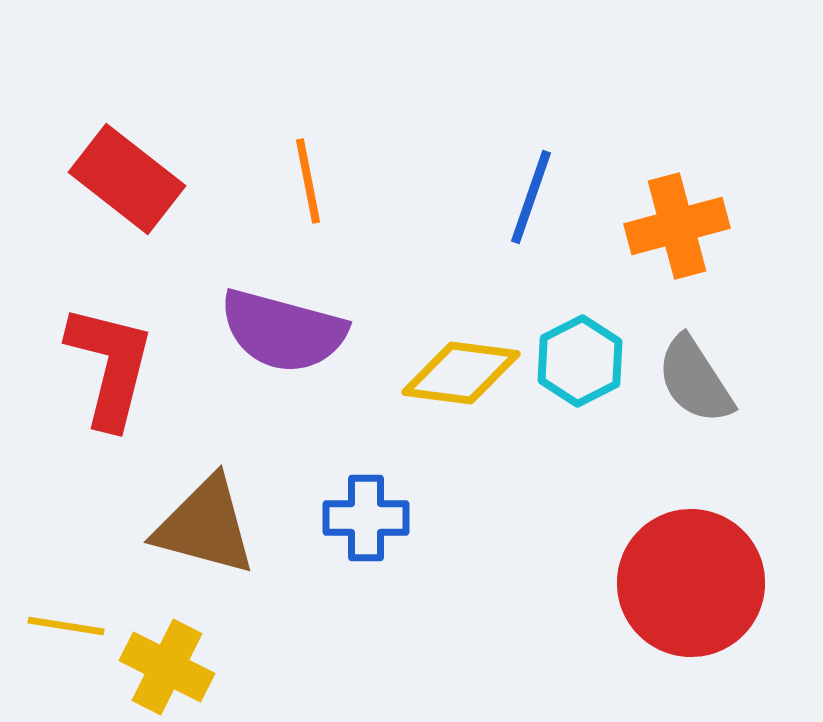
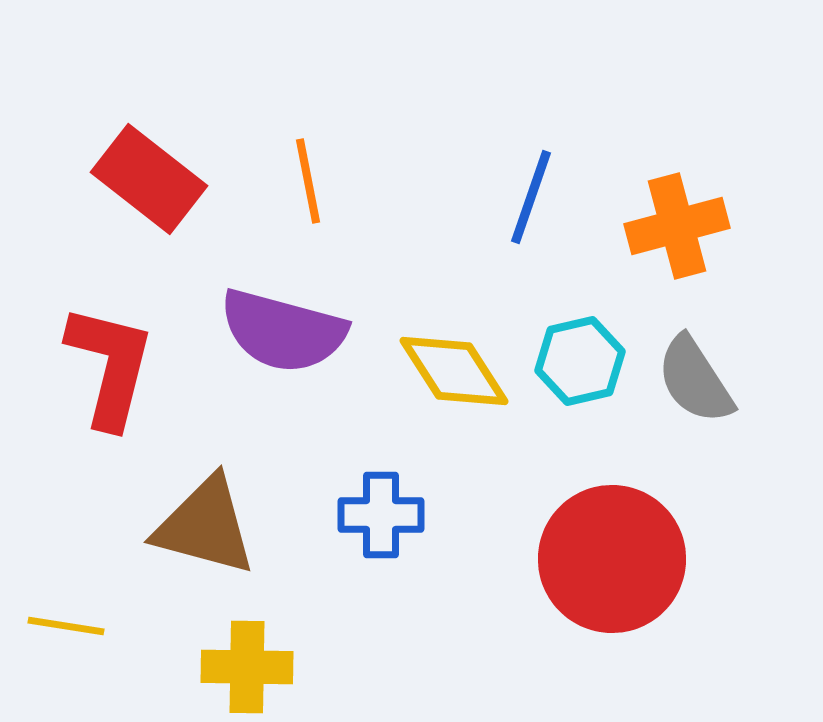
red rectangle: moved 22 px right
cyan hexagon: rotated 14 degrees clockwise
yellow diamond: moved 7 px left, 2 px up; rotated 50 degrees clockwise
blue cross: moved 15 px right, 3 px up
red circle: moved 79 px left, 24 px up
yellow cross: moved 80 px right; rotated 26 degrees counterclockwise
